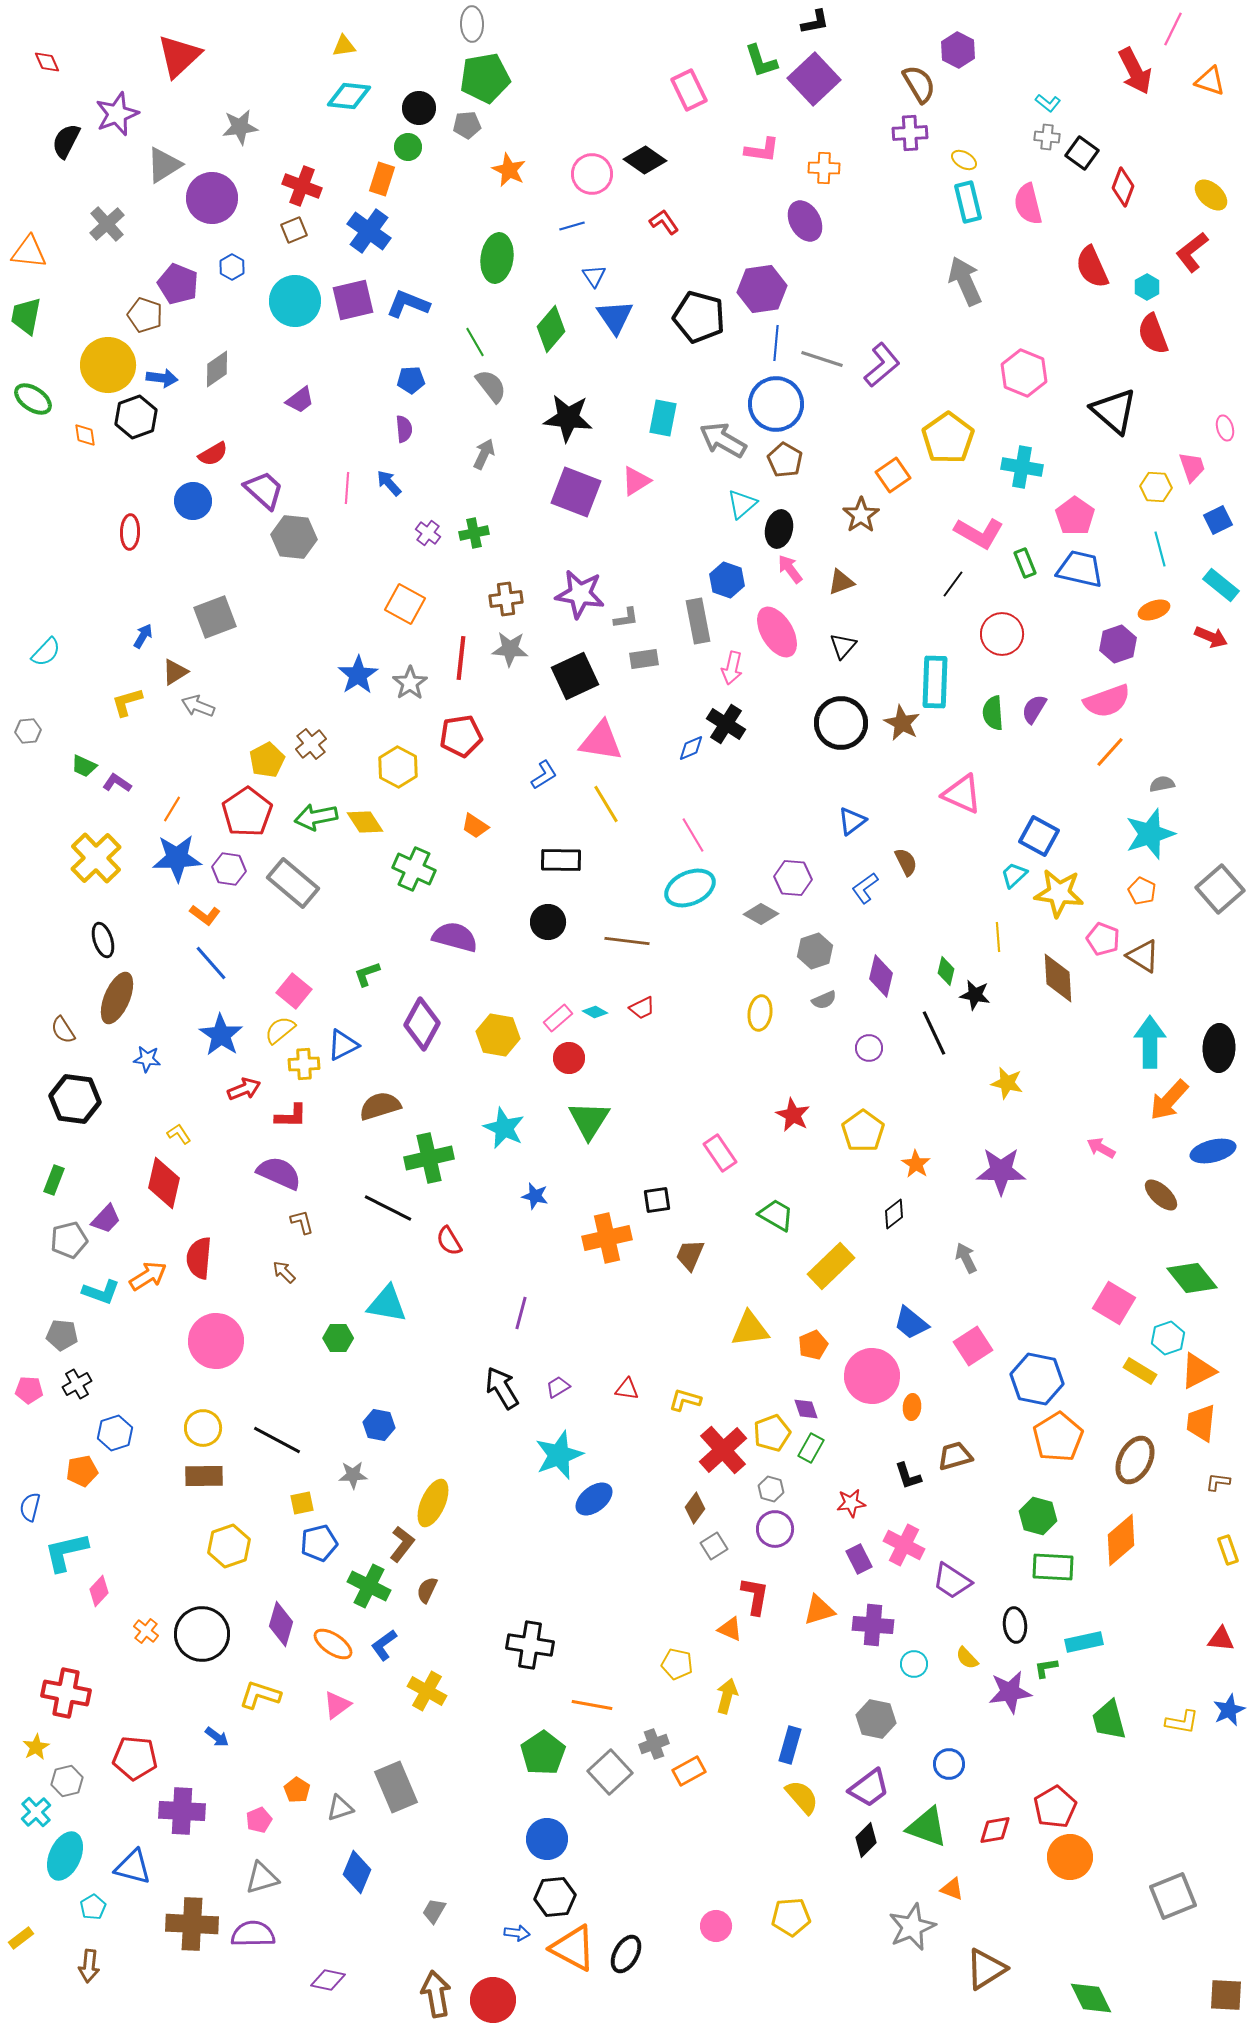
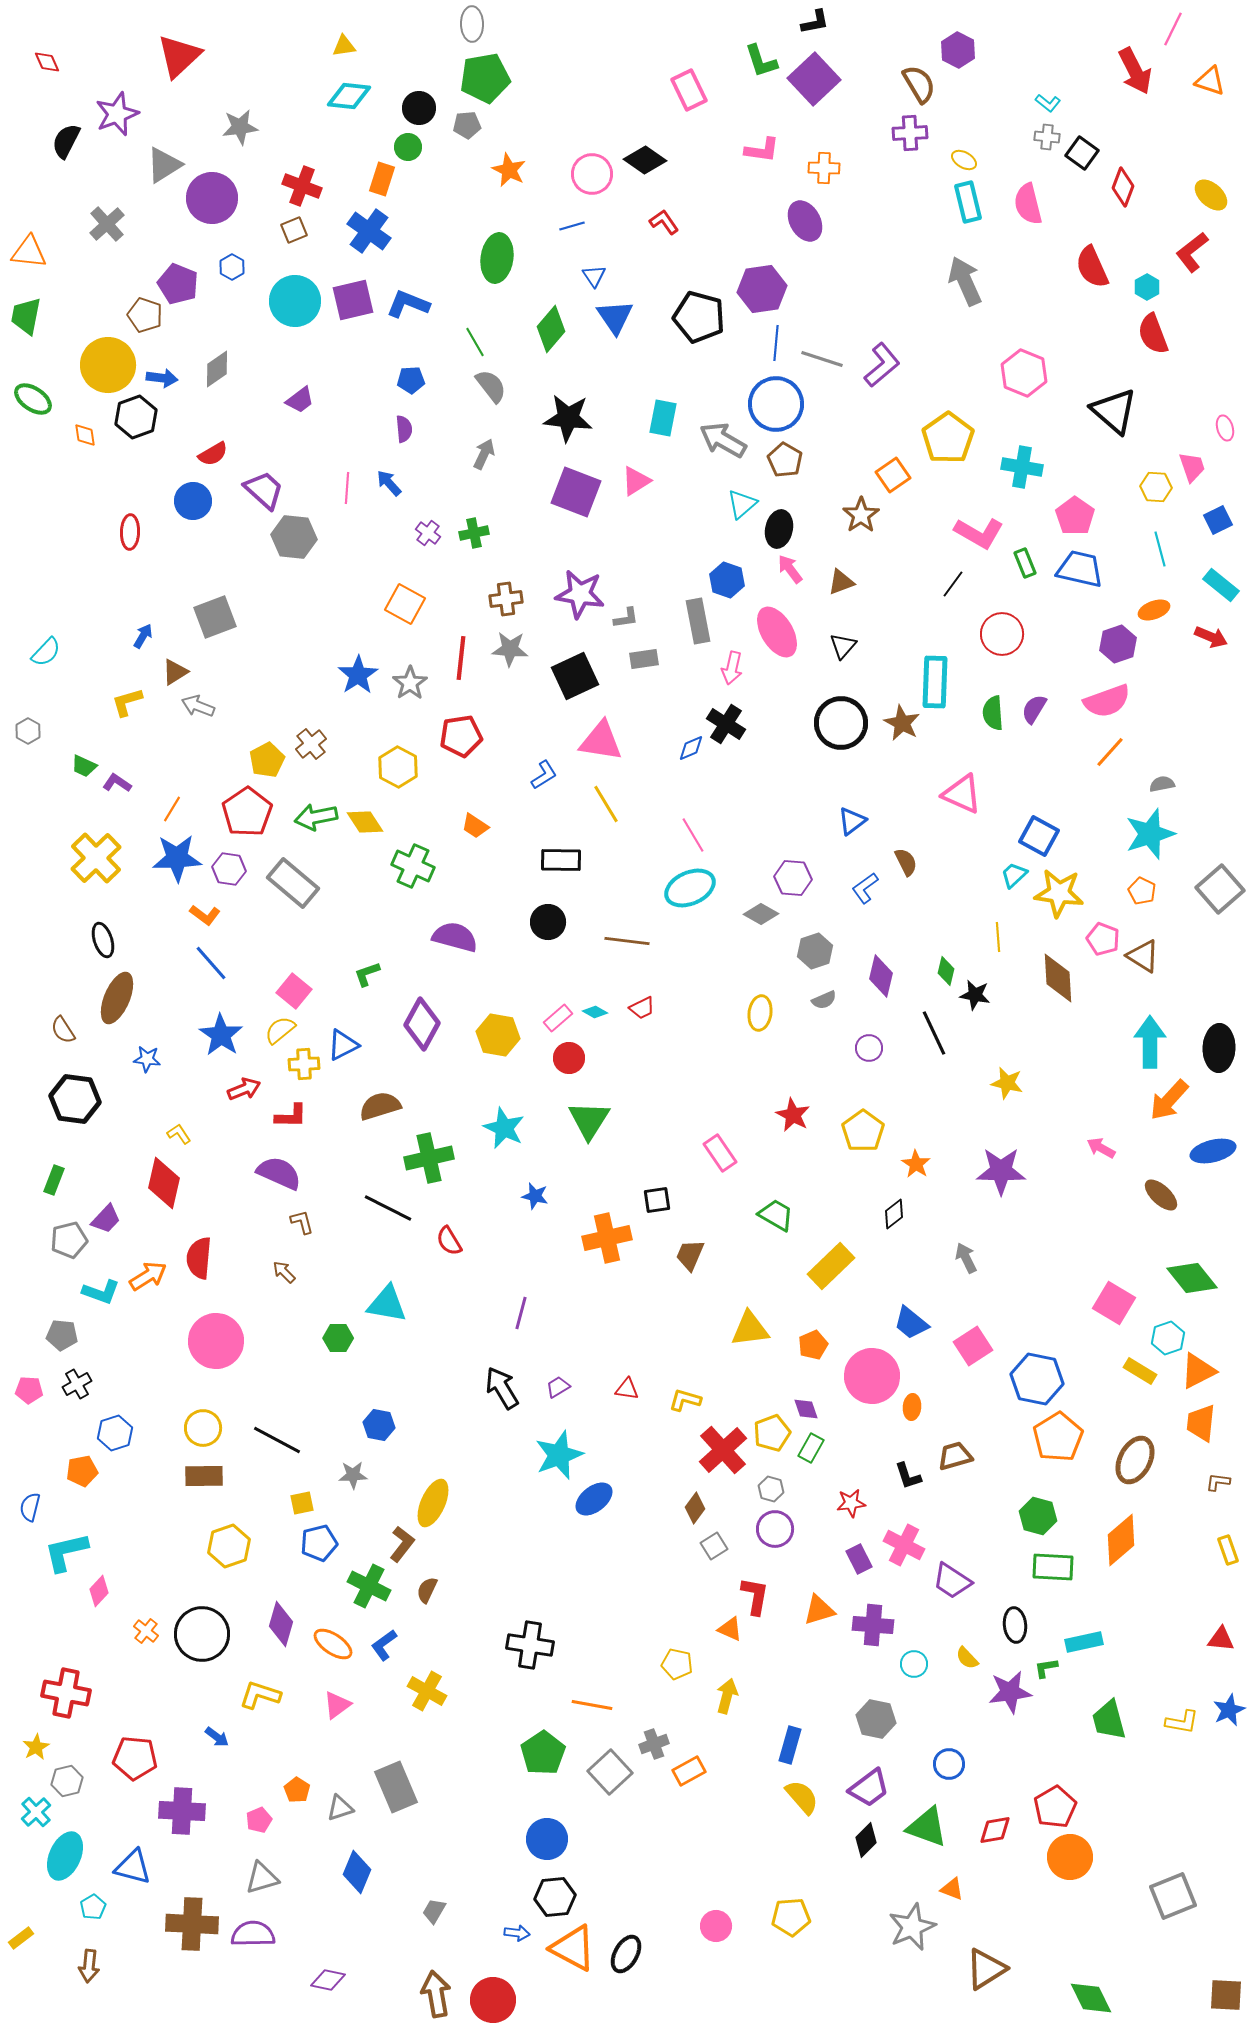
gray hexagon at (28, 731): rotated 25 degrees counterclockwise
green cross at (414, 869): moved 1 px left, 3 px up
